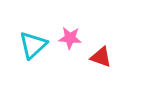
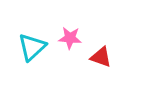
cyan triangle: moved 1 px left, 2 px down
